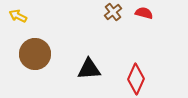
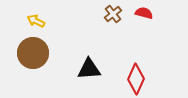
brown cross: moved 2 px down
yellow arrow: moved 18 px right, 5 px down
brown circle: moved 2 px left, 1 px up
